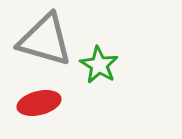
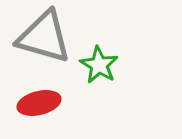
gray triangle: moved 1 px left, 3 px up
